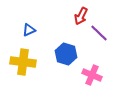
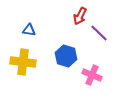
red arrow: moved 1 px left
blue triangle: rotated 32 degrees clockwise
blue hexagon: moved 2 px down
